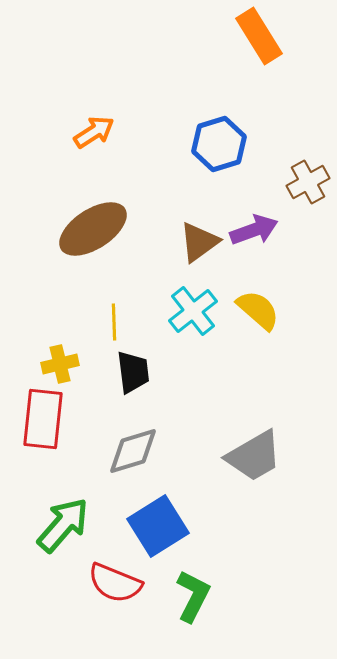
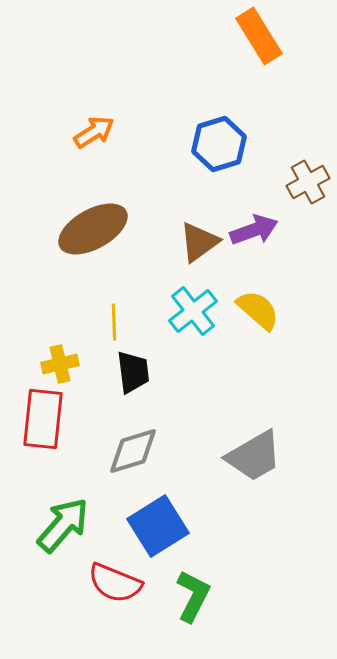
brown ellipse: rotated 4 degrees clockwise
